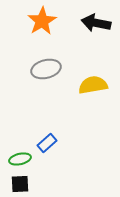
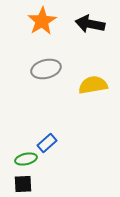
black arrow: moved 6 px left, 1 px down
green ellipse: moved 6 px right
black square: moved 3 px right
